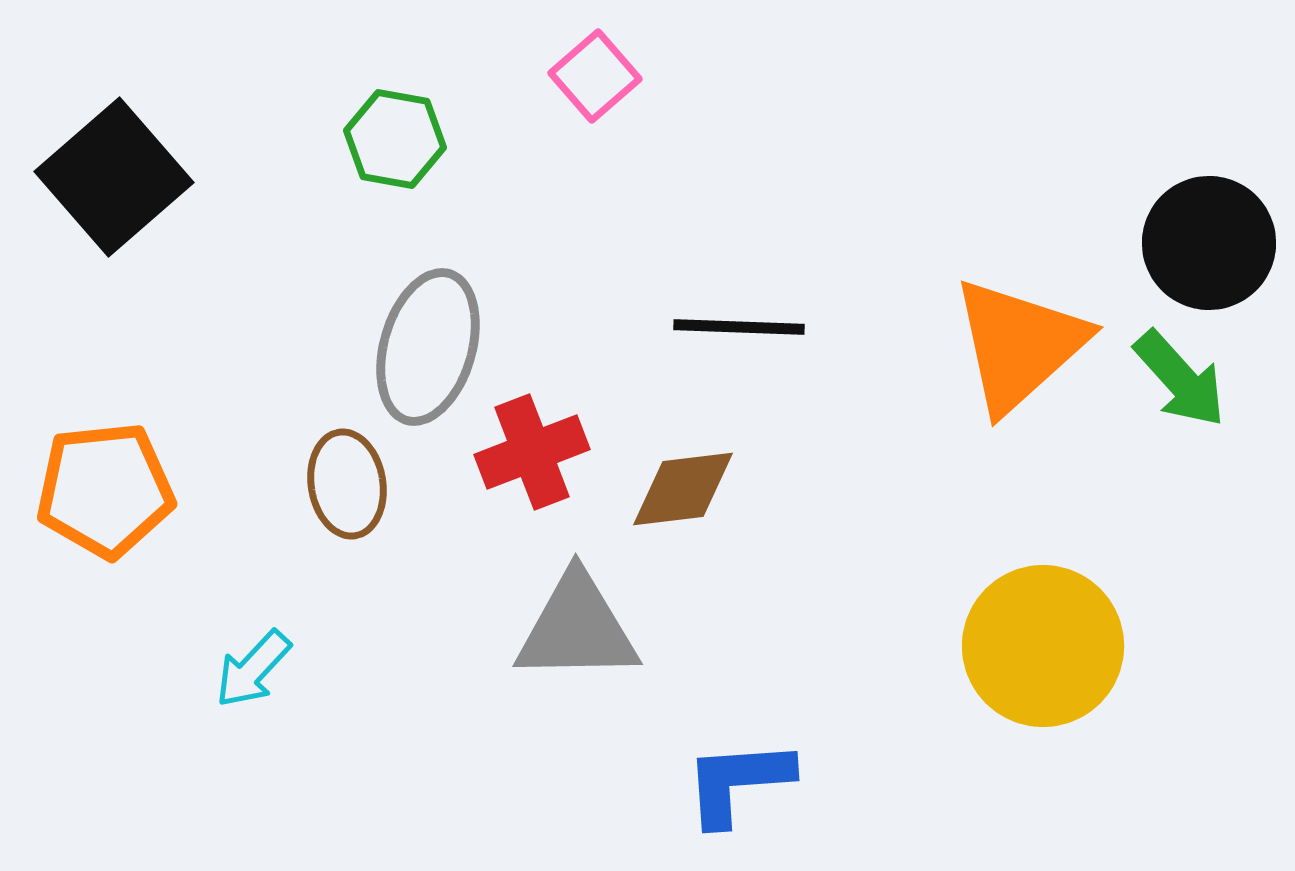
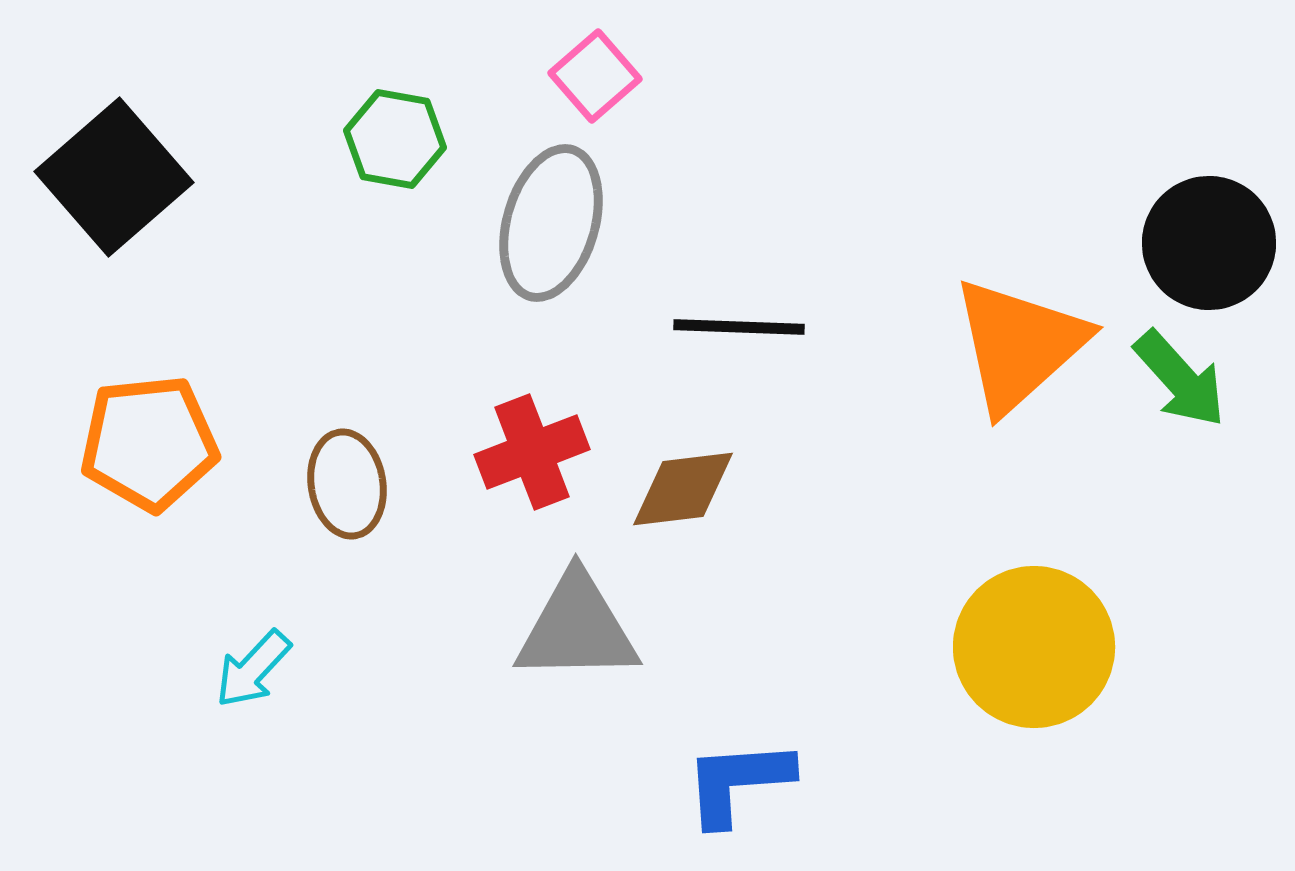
gray ellipse: moved 123 px right, 124 px up
orange pentagon: moved 44 px right, 47 px up
yellow circle: moved 9 px left, 1 px down
